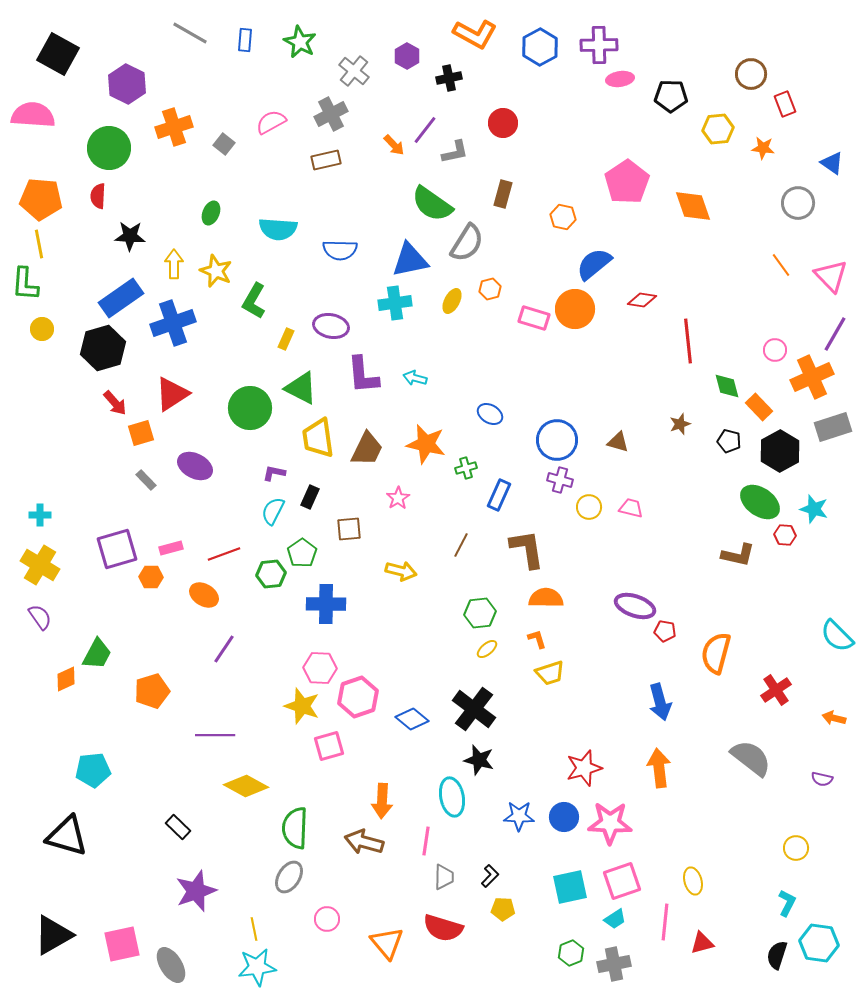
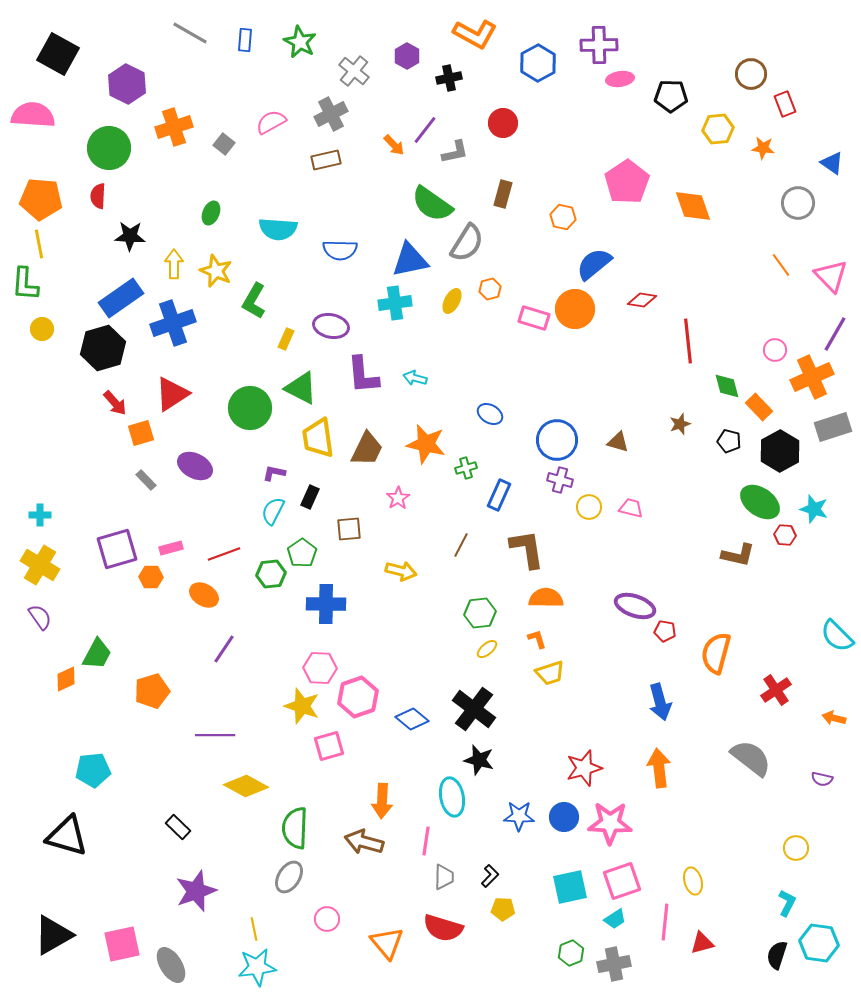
blue hexagon at (540, 47): moved 2 px left, 16 px down
